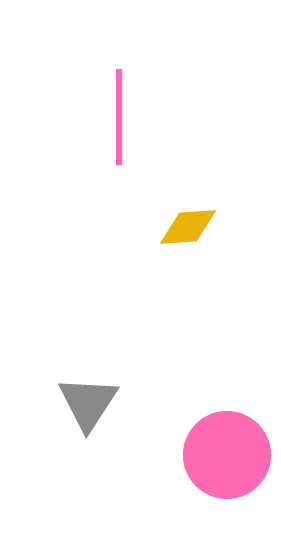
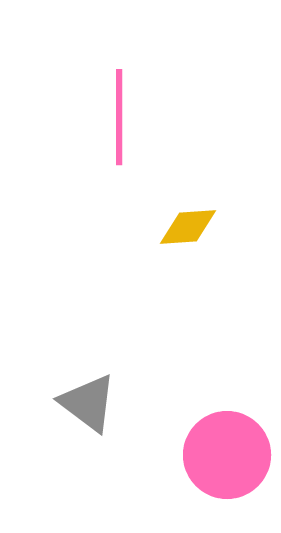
gray triangle: rotated 26 degrees counterclockwise
